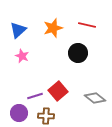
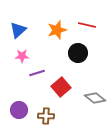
orange star: moved 4 px right, 2 px down
pink star: rotated 24 degrees counterclockwise
red square: moved 3 px right, 4 px up
purple line: moved 2 px right, 23 px up
purple circle: moved 3 px up
